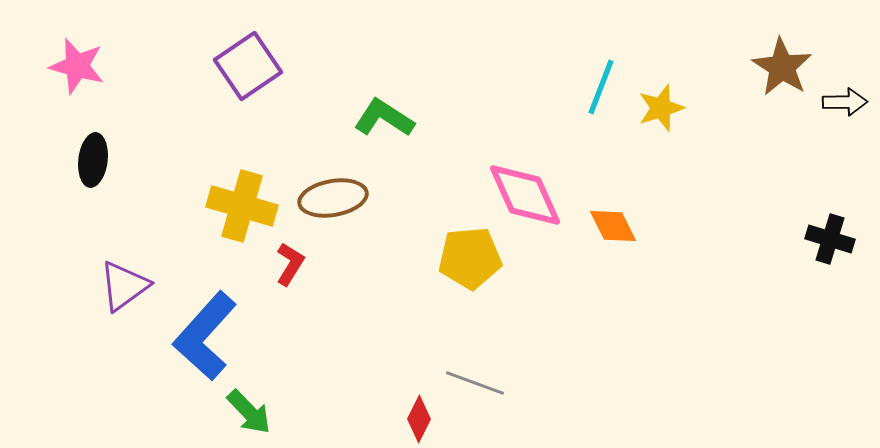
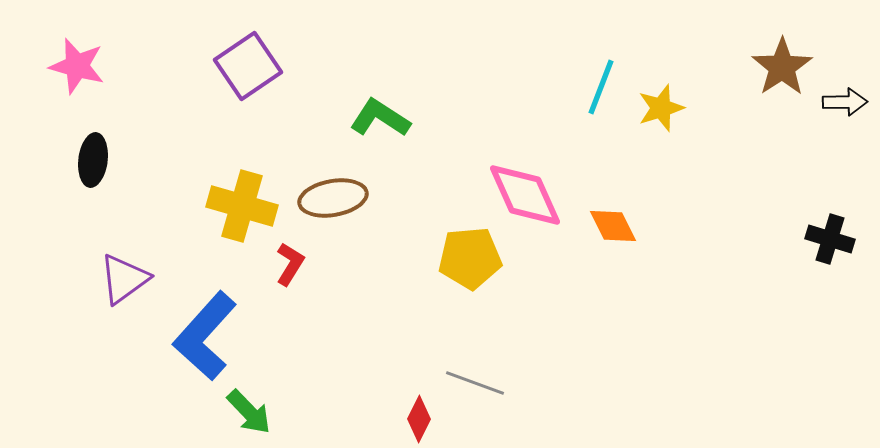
brown star: rotated 6 degrees clockwise
green L-shape: moved 4 px left
purple triangle: moved 7 px up
